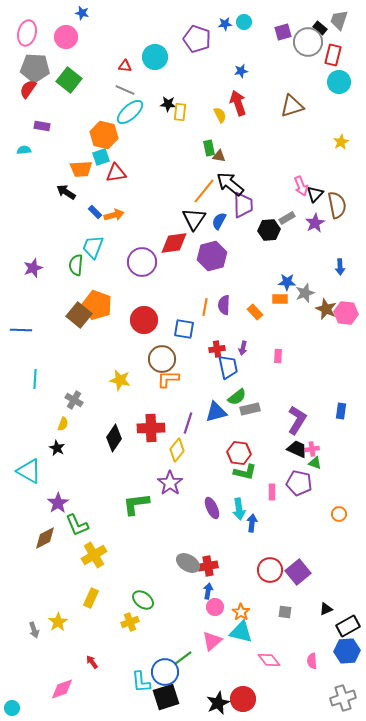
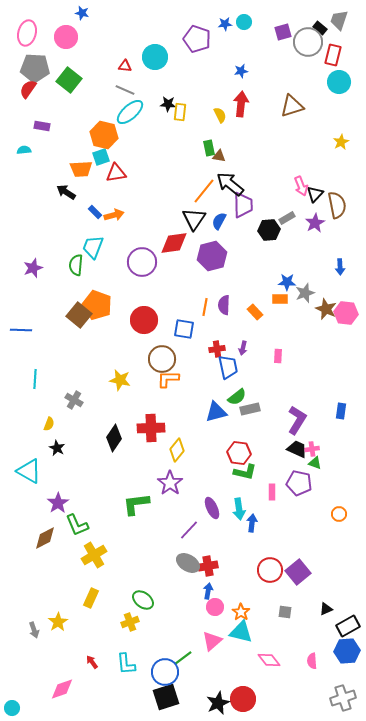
red arrow at (238, 103): moved 3 px right, 1 px down; rotated 25 degrees clockwise
purple line at (188, 423): moved 1 px right, 107 px down; rotated 25 degrees clockwise
yellow semicircle at (63, 424): moved 14 px left
cyan L-shape at (141, 682): moved 15 px left, 18 px up
